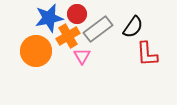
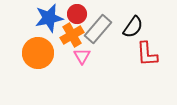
gray rectangle: rotated 12 degrees counterclockwise
orange cross: moved 4 px right, 1 px up
orange circle: moved 2 px right, 2 px down
